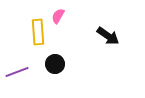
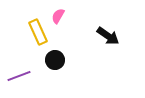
yellow rectangle: rotated 20 degrees counterclockwise
black circle: moved 4 px up
purple line: moved 2 px right, 4 px down
